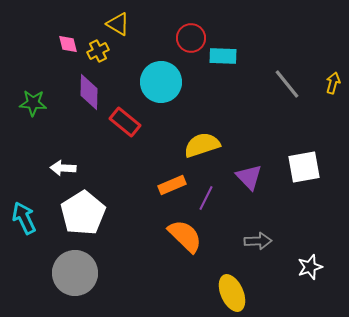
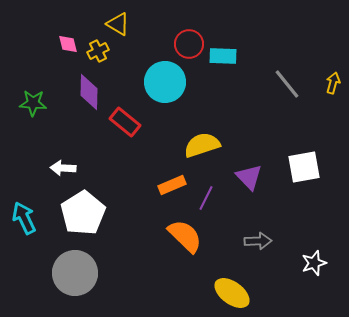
red circle: moved 2 px left, 6 px down
cyan circle: moved 4 px right
white star: moved 4 px right, 4 px up
yellow ellipse: rotated 30 degrees counterclockwise
